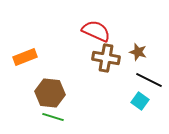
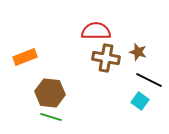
red semicircle: rotated 24 degrees counterclockwise
green line: moved 2 px left
